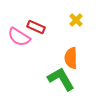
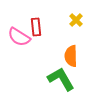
red rectangle: rotated 60 degrees clockwise
orange semicircle: moved 2 px up
